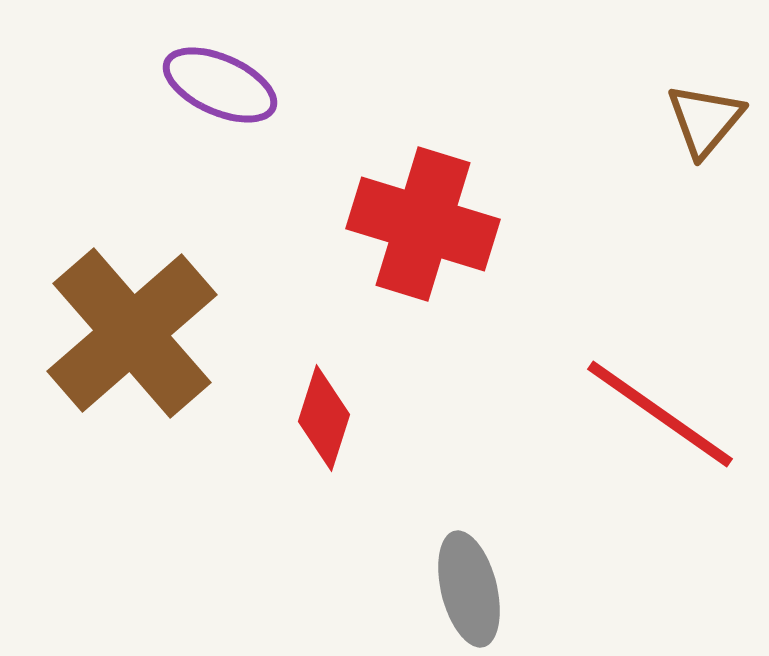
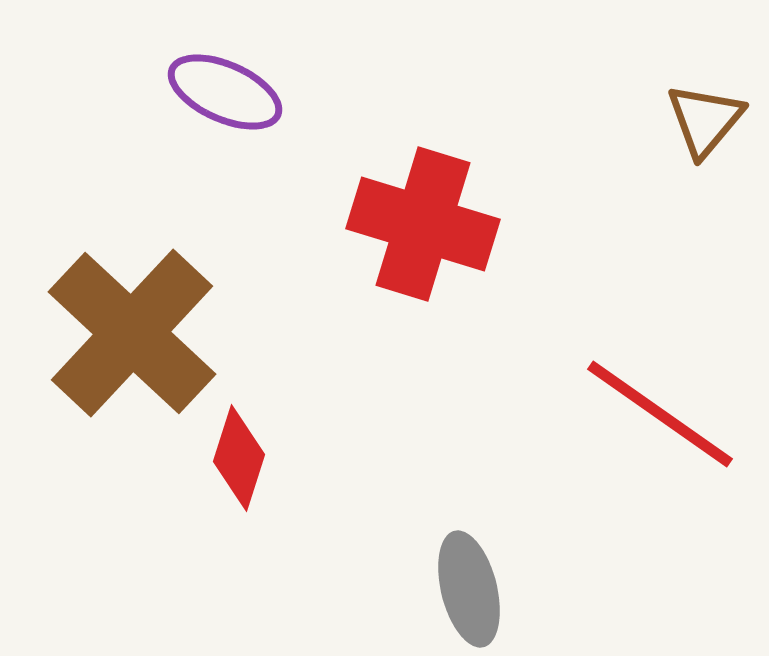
purple ellipse: moved 5 px right, 7 px down
brown cross: rotated 6 degrees counterclockwise
red diamond: moved 85 px left, 40 px down
